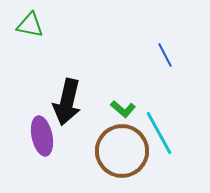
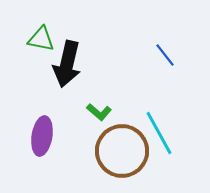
green triangle: moved 11 px right, 14 px down
blue line: rotated 10 degrees counterclockwise
black arrow: moved 38 px up
green L-shape: moved 24 px left, 3 px down
purple ellipse: rotated 21 degrees clockwise
